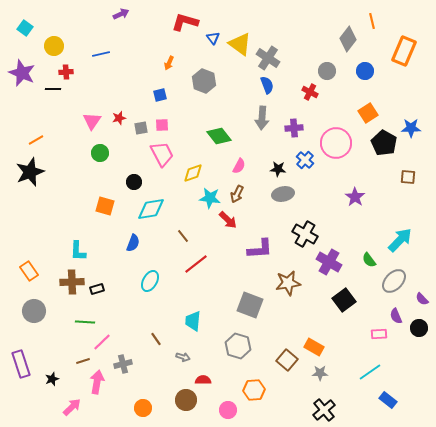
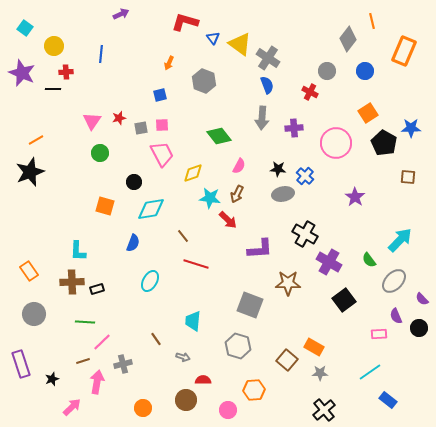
blue line at (101, 54): rotated 72 degrees counterclockwise
blue cross at (305, 160): moved 16 px down
red line at (196, 264): rotated 55 degrees clockwise
brown star at (288, 283): rotated 10 degrees clockwise
gray circle at (34, 311): moved 3 px down
